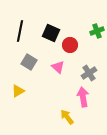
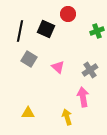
black square: moved 5 px left, 4 px up
red circle: moved 2 px left, 31 px up
gray square: moved 3 px up
gray cross: moved 1 px right, 3 px up
yellow triangle: moved 10 px right, 22 px down; rotated 32 degrees clockwise
yellow arrow: rotated 21 degrees clockwise
